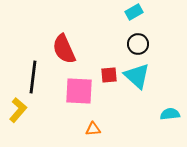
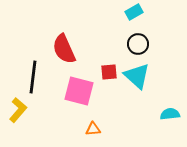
red square: moved 3 px up
pink square: rotated 12 degrees clockwise
